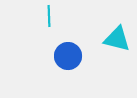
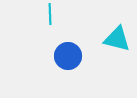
cyan line: moved 1 px right, 2 px up
